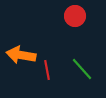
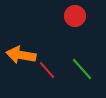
red line: rotated 30 degrees counterclockwise
